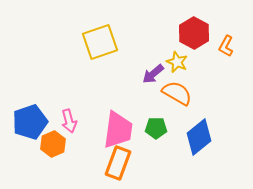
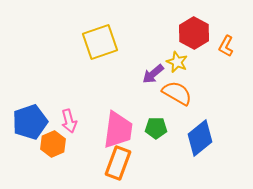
blue diamond: moved 1 px right, 1 px down
